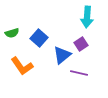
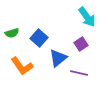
cyan arrow: rotated 40 degrees counterclockwise
blue triangle: moved 4 px left, 3 px down
